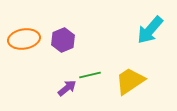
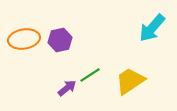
cyan arrow: moved 2 px right, 2 px up
purple hexagon: moved 3 px left; rotated 10 degrees clockwise
green line: rotated 20 degrees counterclockwise
